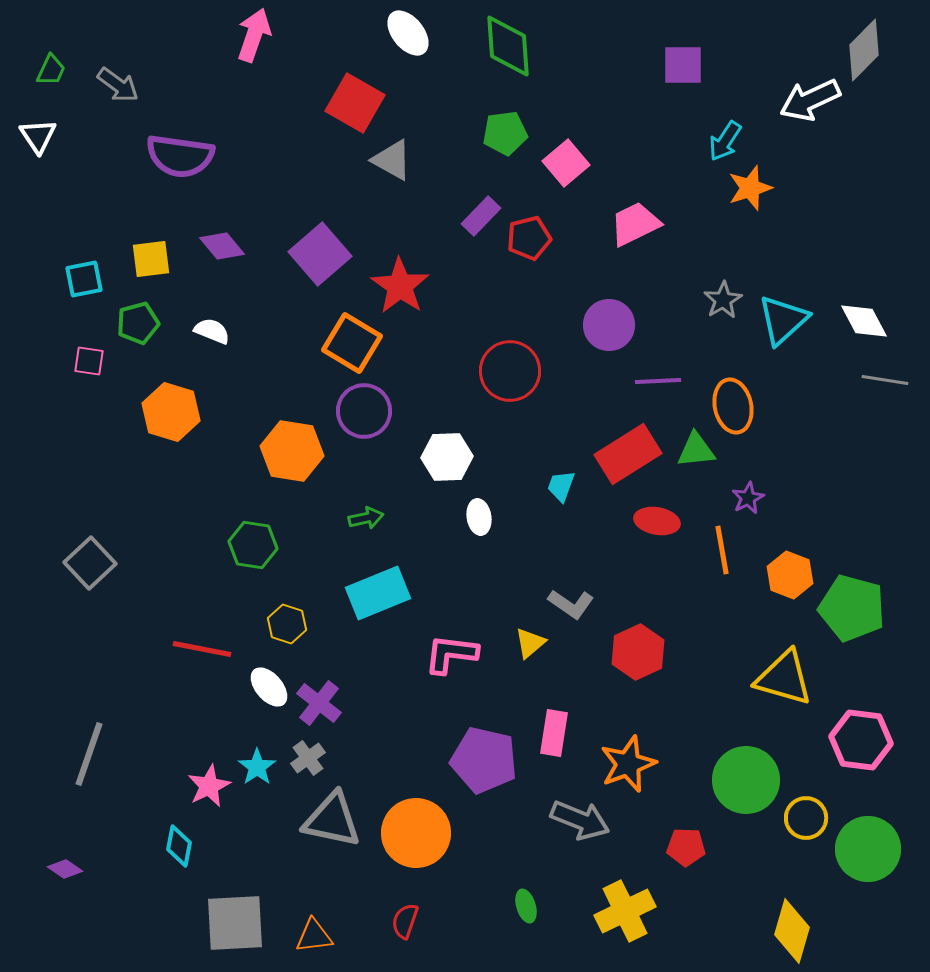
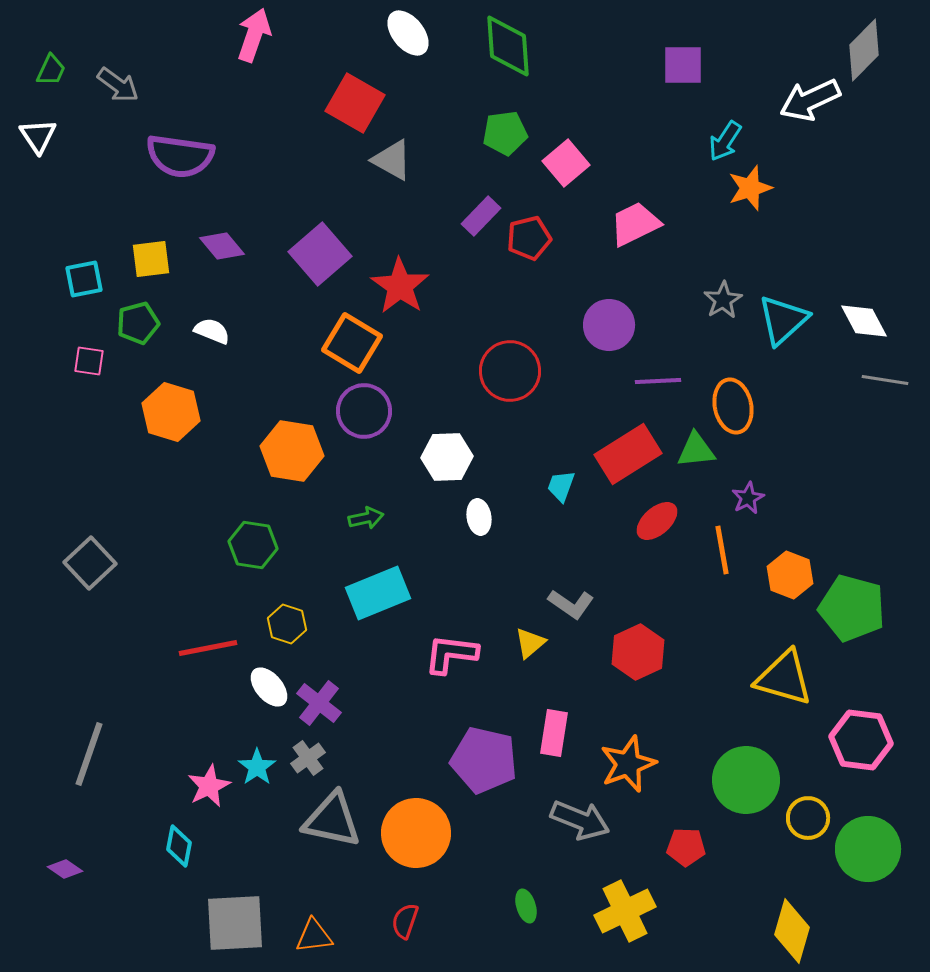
red ellipse at (657, 521): rotated 51 degrees counterclockwise
red line at (202, 649): moved 6 px right, 1 px up; rotated 22 degrees counterclockwise
yellow circle at (806, 818): moved 2 px right
